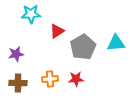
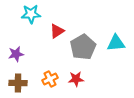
orange cross: rotated 21 degrees counterclockwise
